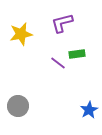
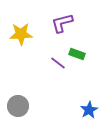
yellow star: rotated 10 degrees clockwise
green rectangle: rotated 28 degrees clockwise
